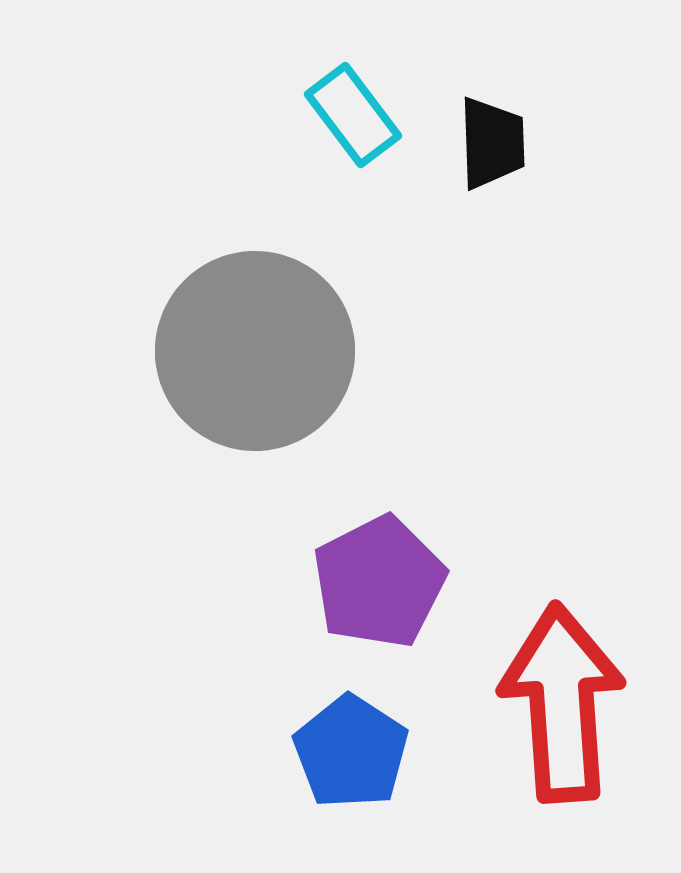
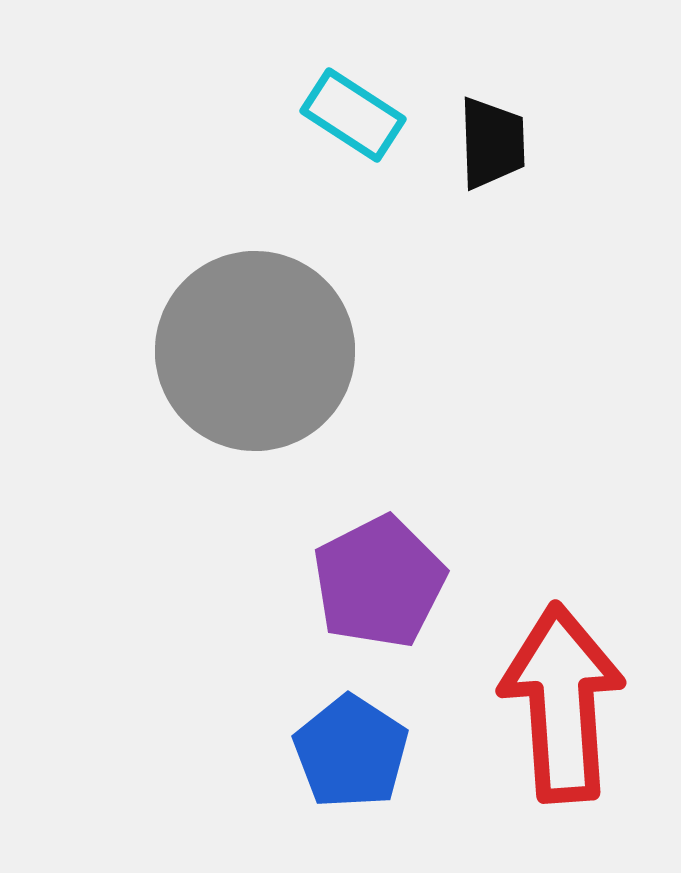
cyan rectangle: rotated 20 degrees counterclockwise
